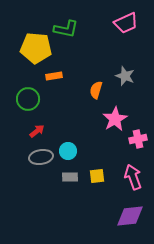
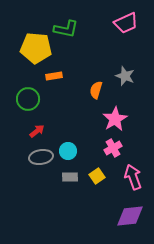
pink cross: moved 25 px left, 9 px down; rotated 18 degrees counterclockwise
yellow square: rotated 28 degrees counterclockwise
